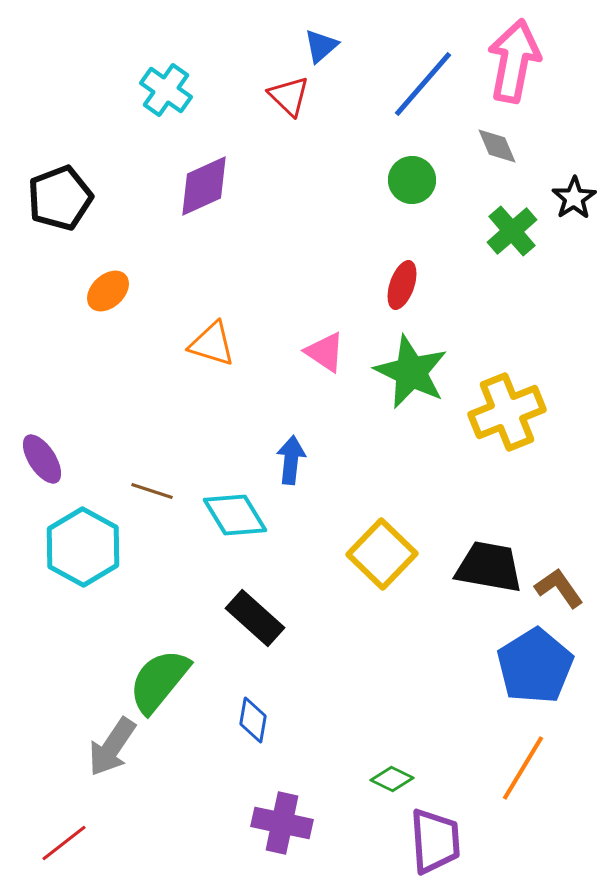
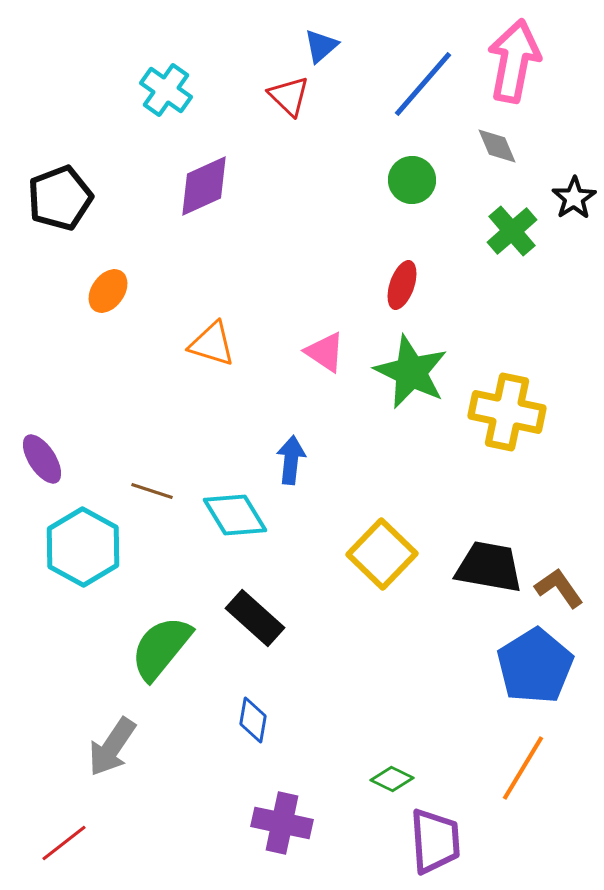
orange ellipse: rotated 12 degrees counterclockwise
yellow cross: rotated 34 degrees clockwise
green semicircle: moved 2 px right, 33 px up
